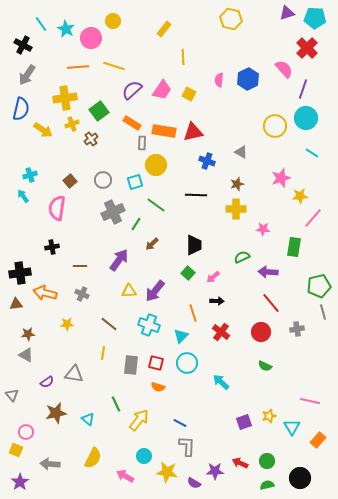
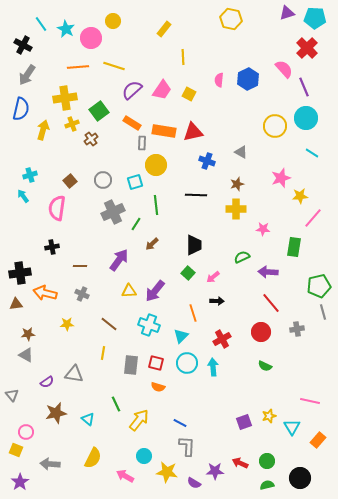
purple line at (303, 89): moved 1 px right, 2 px up; rotated 42 degrees counterclockwise
yellow arrow at (43, 130): rotated 108 degrees counterclockwise
green line at (156, 205): rotated 48 degrees clockwise
red cross at (221, 332): moved 1 px right, 7 px down; rotated 24 degrees clockwise
cyan arrow at (221, 382): moved 8 px left, 15 px up; rotated 42 degrees clockwise
